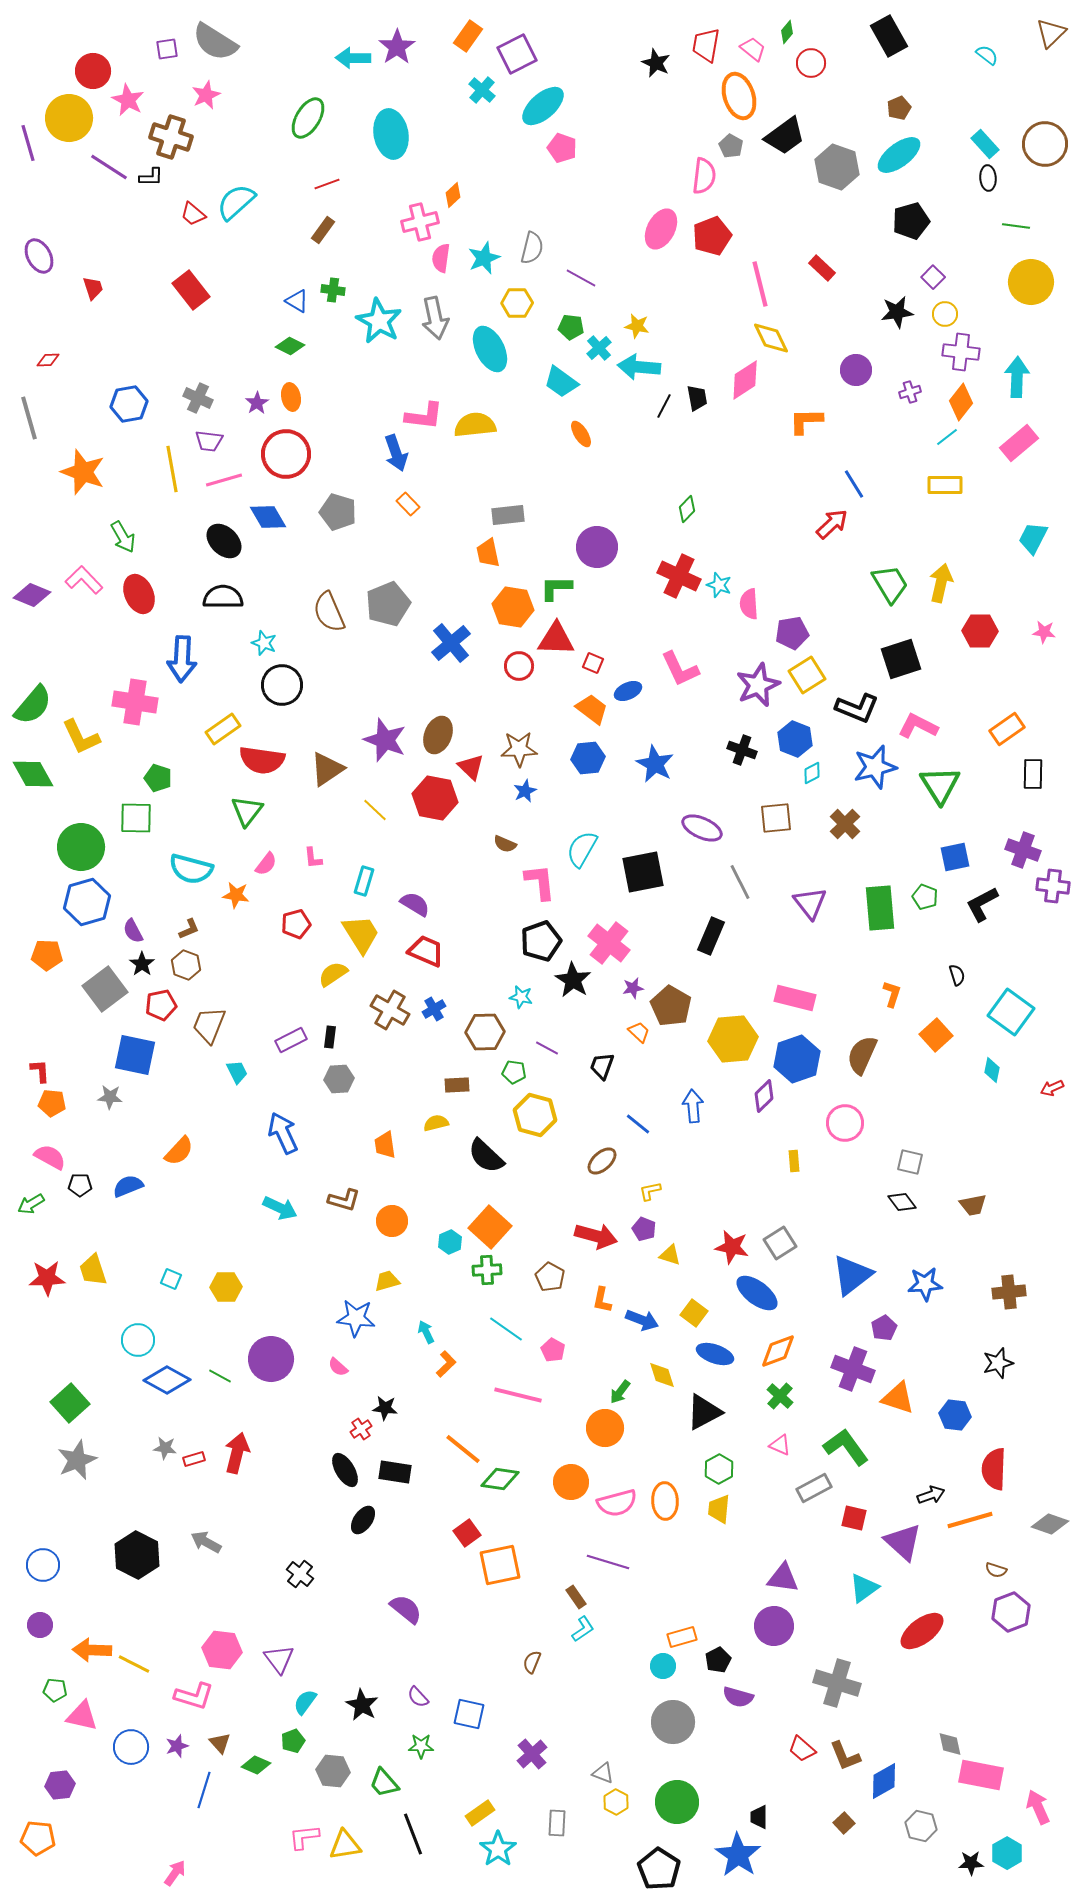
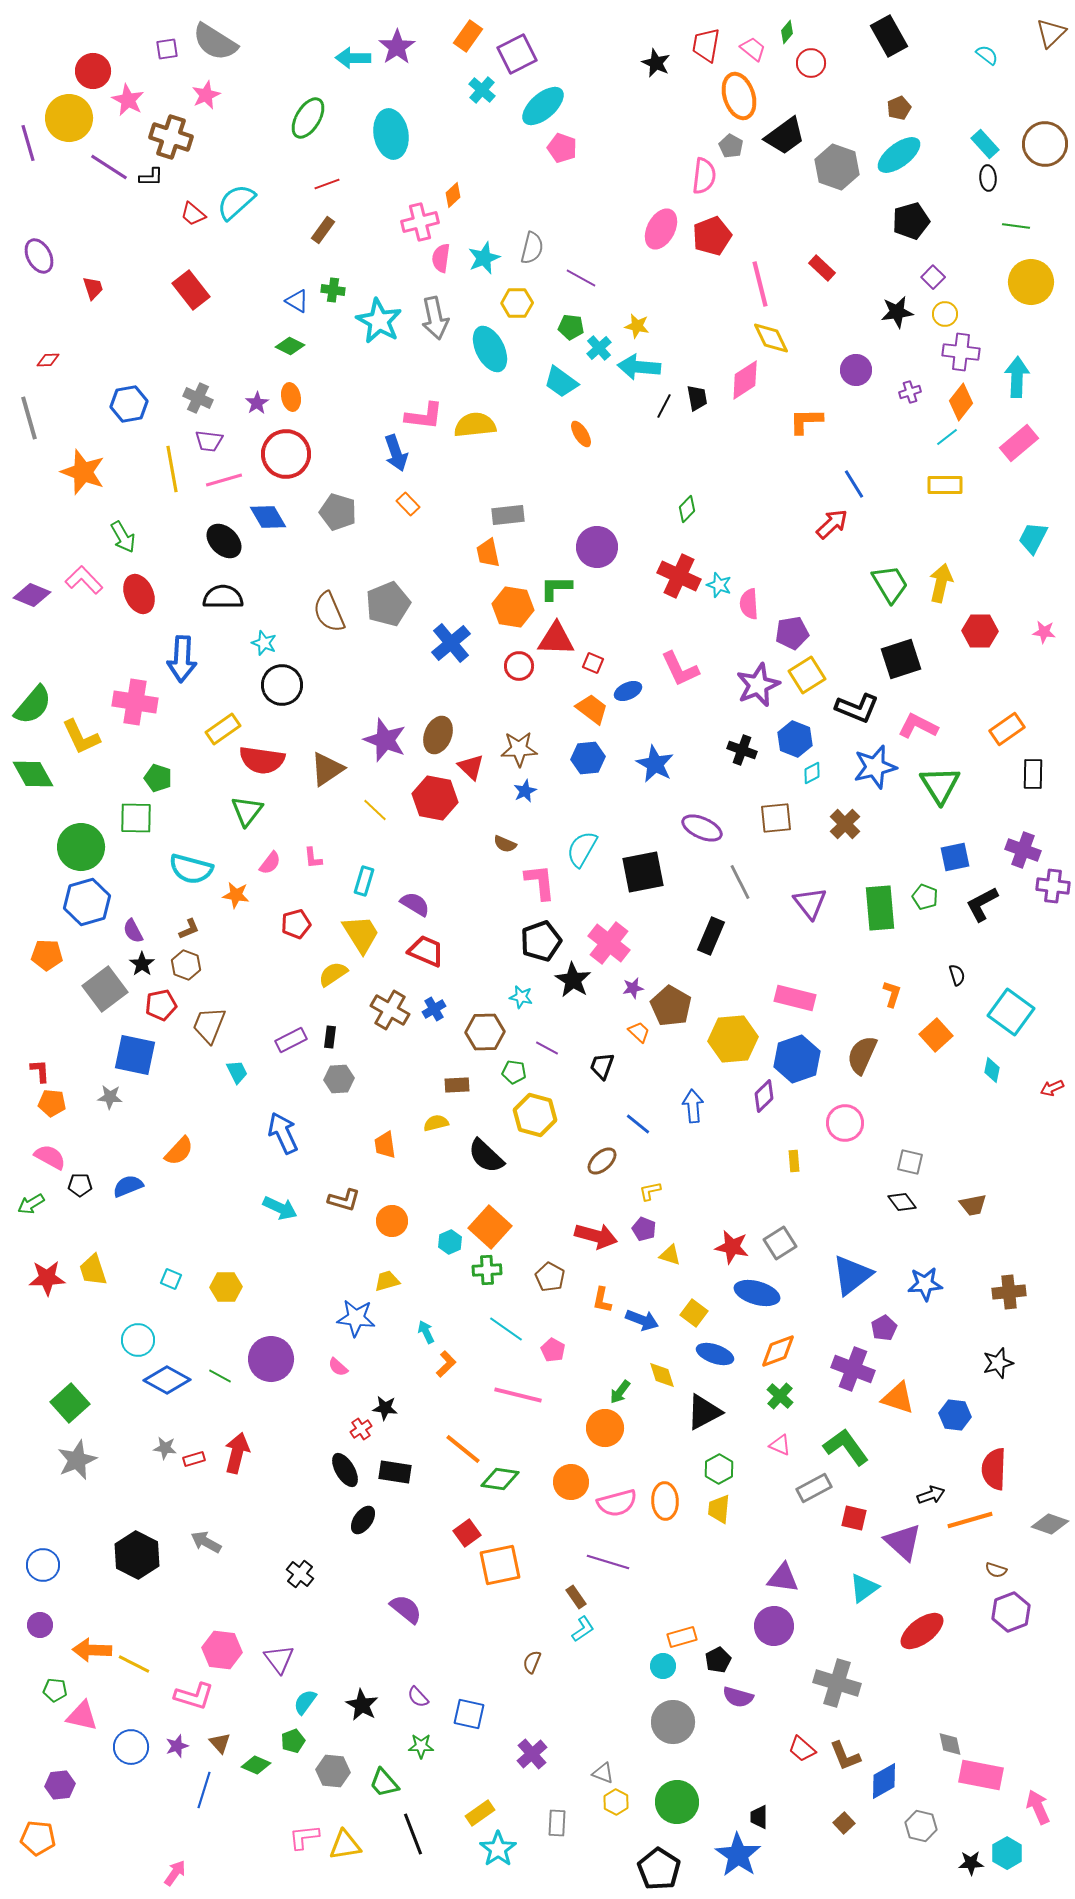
pink semicircle at (266, 864): moved 4 px right, 1 px up
blue ellipse at (757, 1293): rotated 21 degrees counterclockwise
